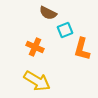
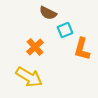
orange cross: rotated 24 degrees clockwise
yellow arrow: moved 8 px left, 4 px up
